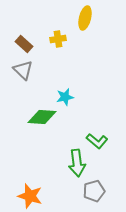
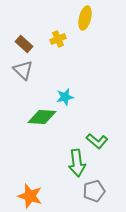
yellow cross: rotated 14 degrees counterclockwise
